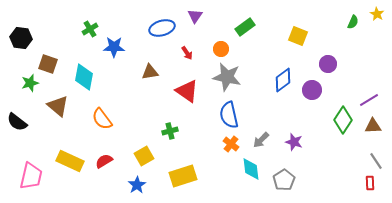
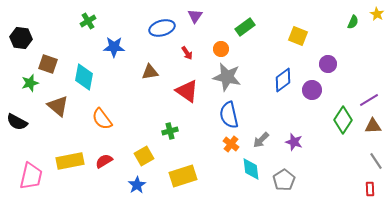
green cross at (90, 29): moved 2 px left, 8 px up
black semicircle at (17, 122): rotated 10 degrees counterclockwise
yellow rectangle at (70, 161): rotated 36 degrees counterclockwise
red rectangle at (370, 183): moved 6 px down
